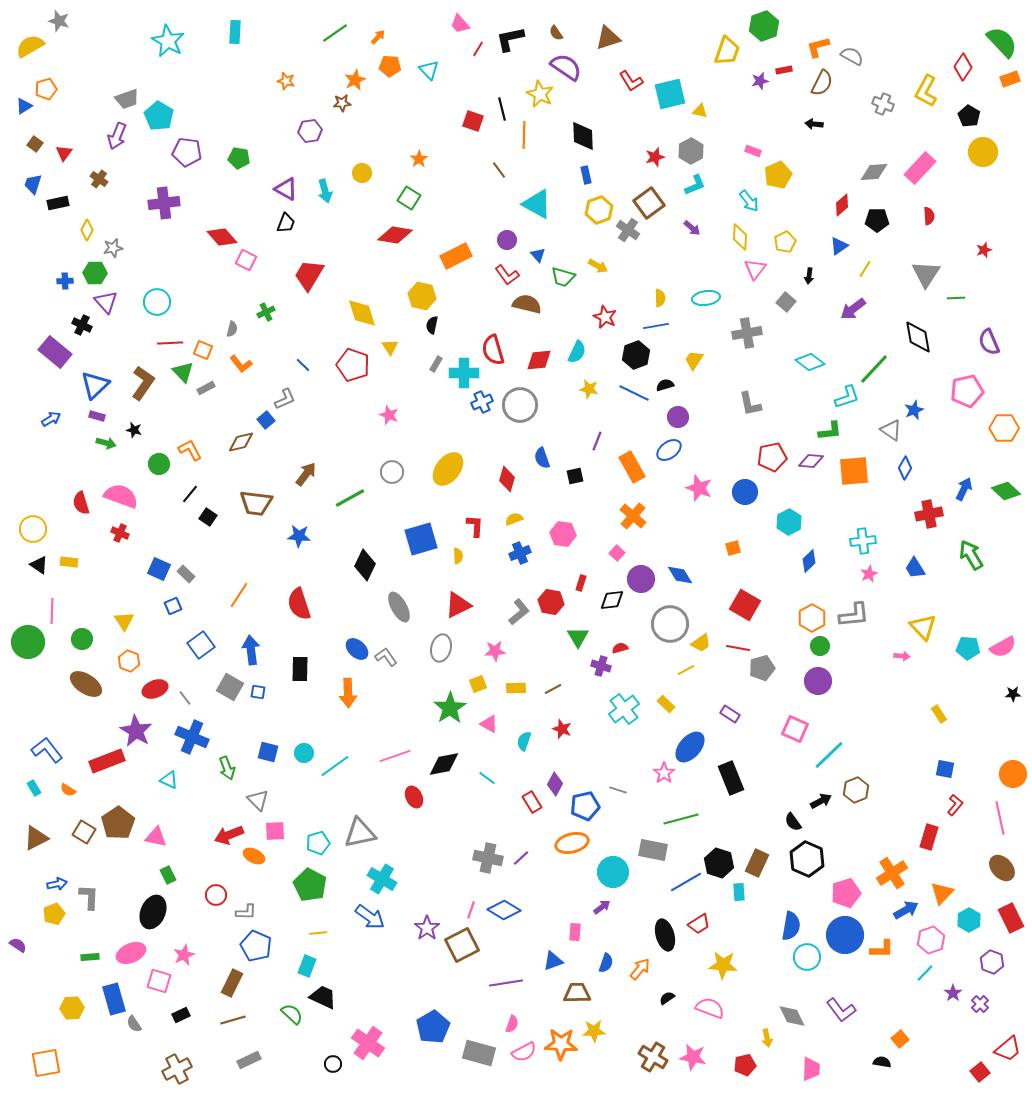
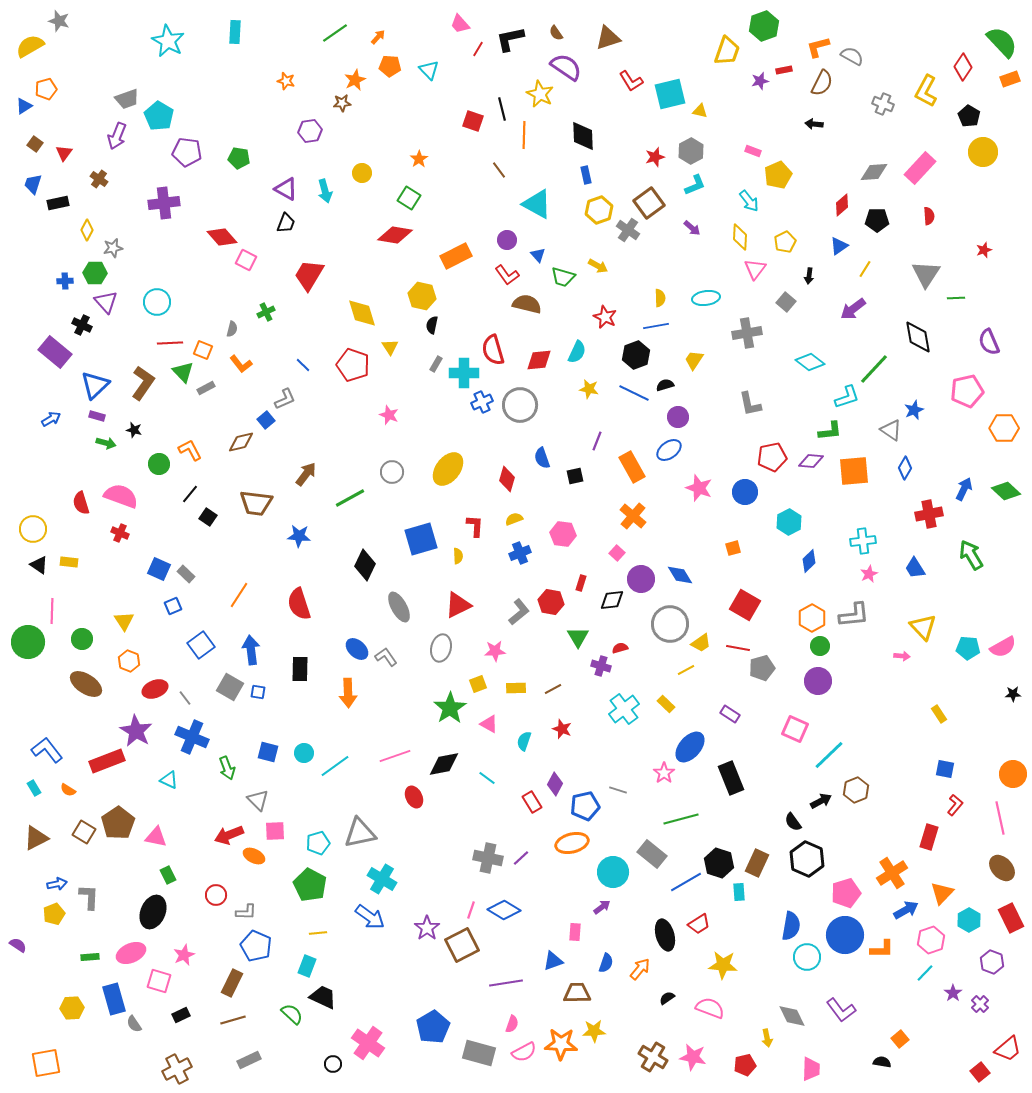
gray rectangle at (653, 850): moved 1 px left, 4 px down; rotated 28 degrees clockwise
